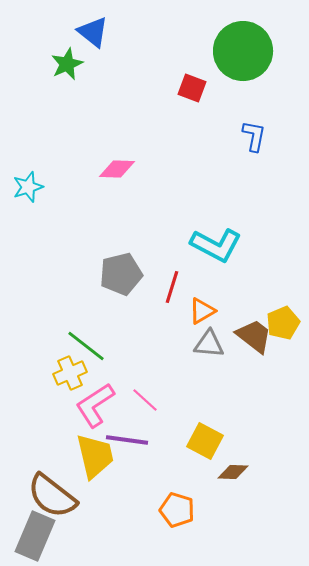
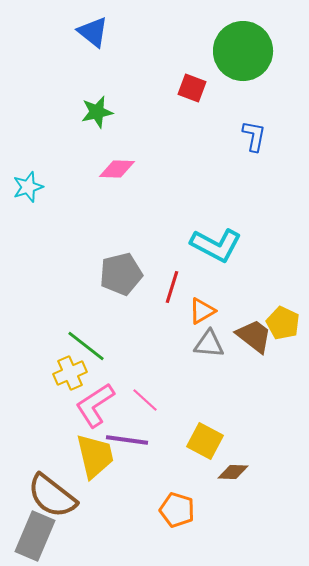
green star: moved 30 px right, 48 px down; rotated 12 degrees clockwise
yellow pentagon: rotated 24 degrees counterclockwise
